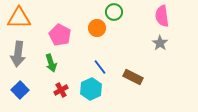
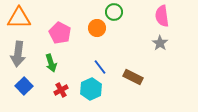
pink pentagon: moved 2 px up
blue square: moved 4 px right, 4 px up
